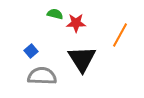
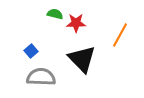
black triangle: rotated 12 degrees counterclockwise
gray semicircle: moved 1 px left, 1 px down
